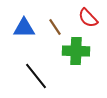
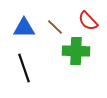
red semicircle: moved 3 px down
brown line: rotated 12 degrees counterclockwise
black line: moved 12 px left, 8 px up; rotated 20 degrees clockwise
